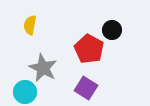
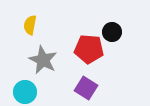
black circle: moved 2 px down
red pentagon: rotated 24 degrees counterclockwise
gray star: moved 8 px up
